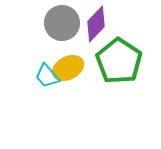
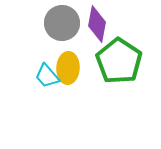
purple diamond: moved 1 px right; rotated 33 degrees counterclockwise
yellow ellipse: rotated 60 degrees counterclockwise
